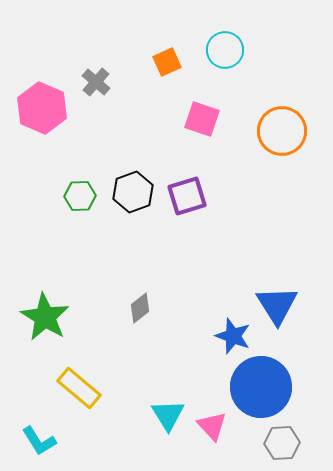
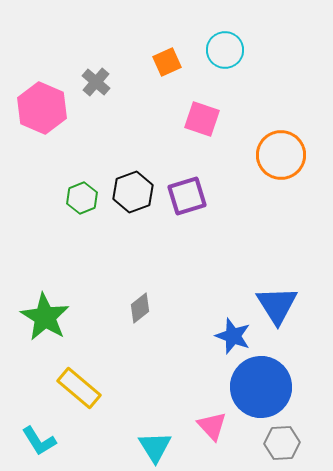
orange circle: moved 1 px left, 24 px down
green hexagon: moved 2 px right, 2 px down; rotated 20 degrees counterclockwise
cyan triangle: moved 13 px left, 32 px down
